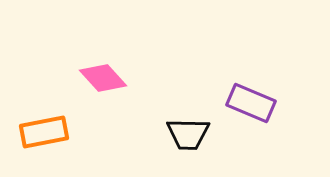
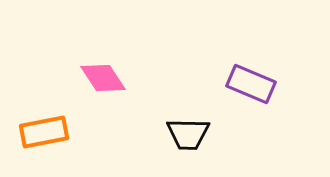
pink diamond: rotated 9 degrees clockwise
purple rectangle: moved 19 px up
